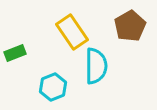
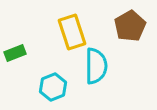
yellow rectangle: rotated 16 degrees clockwise
